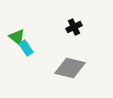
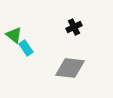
green triangle: moved 3 px left, 2 px up
gray diamond: rotated 8 degrees counterclockwise
